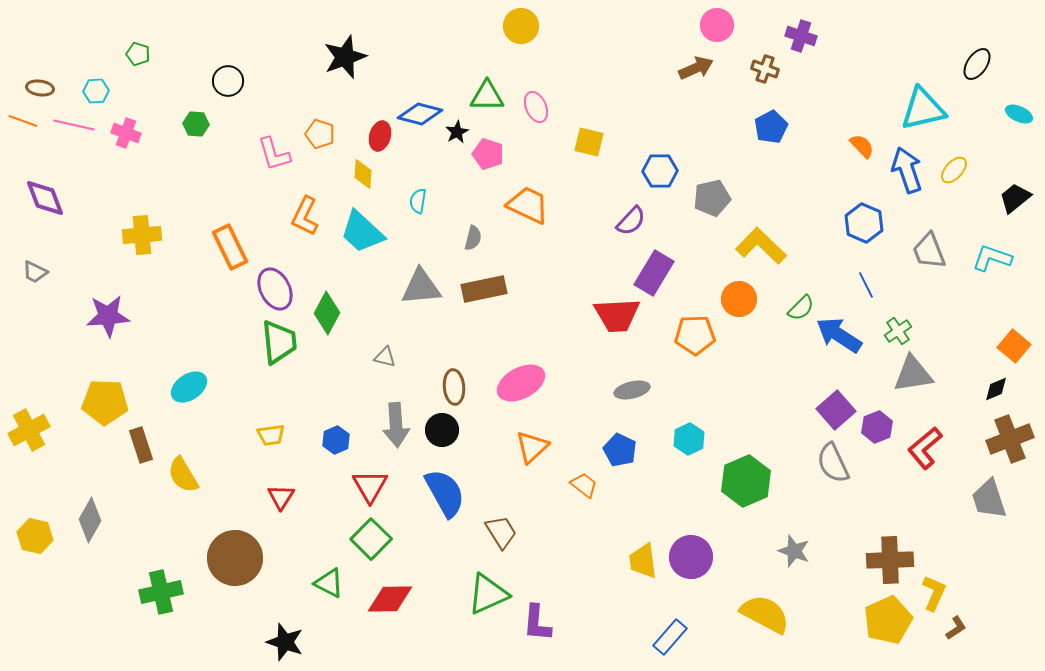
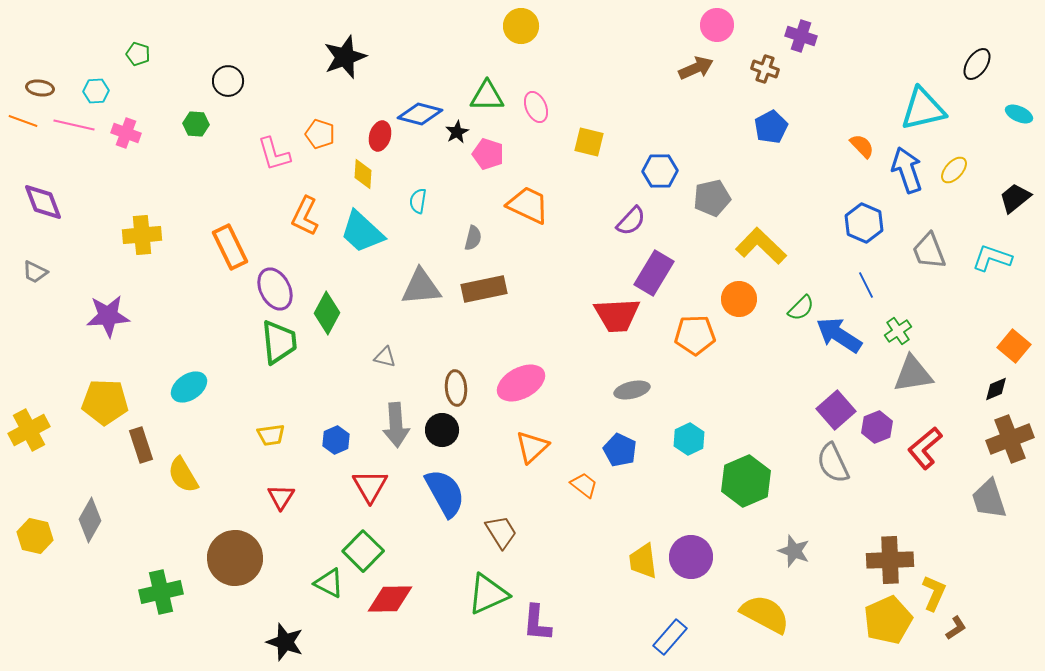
purple diamond at (45, 198): moved 2 px left, 4 px down
brown ellipse at (454, 387): moved 2 px right, 1 px down
green square at (371, 539): moved 8 px left, 12 px down
